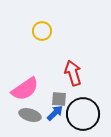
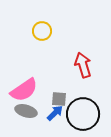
red arrow: moved 10 px right, 8 px up
pink semicircle: moved 1 px left, 1 px down
gray ellipse: moved 4 px left, 4 px up
